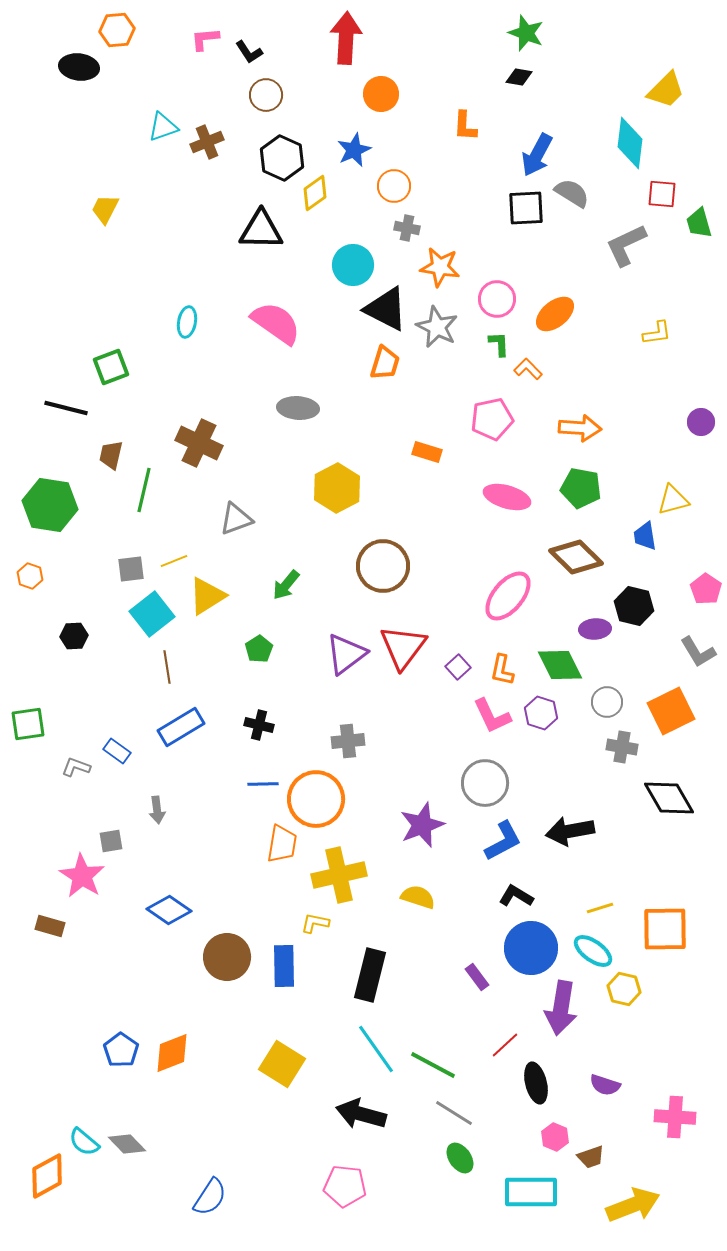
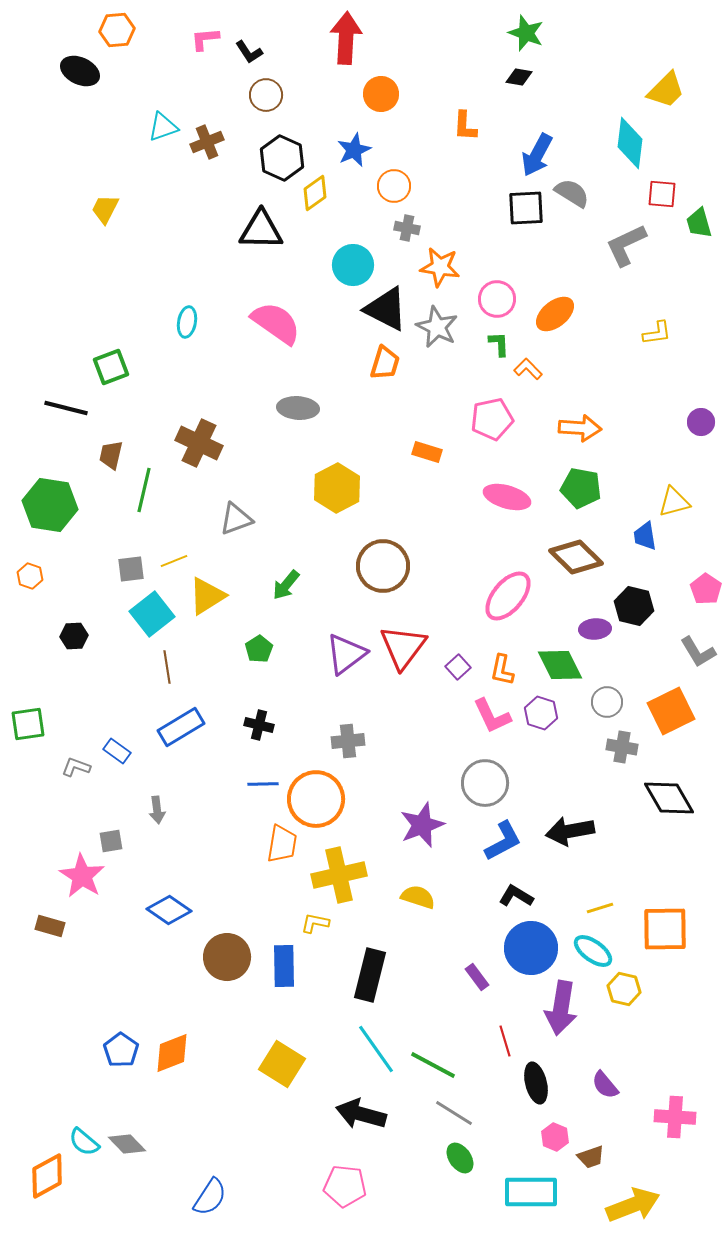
black ellipse at (79, 67): moved 1 px right, 4 px down; rotated 18 degrees clockwise
yellow triangle at (673, 500): moved 1 px right, 2 px down
red line at (505, 1045): moved 4 px up; rotated 64 degrees counterclockwise
purple semicircle at (605, 1085): rotated 32 degrees clockwise
